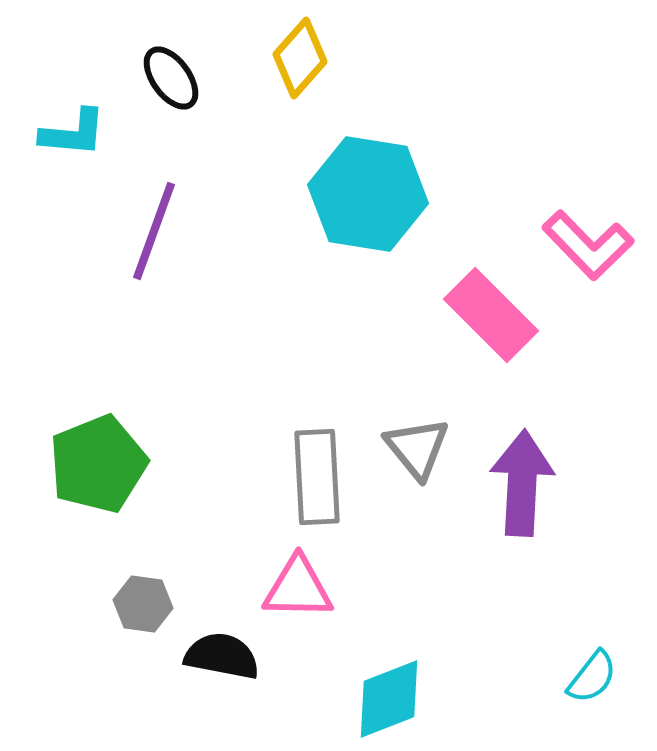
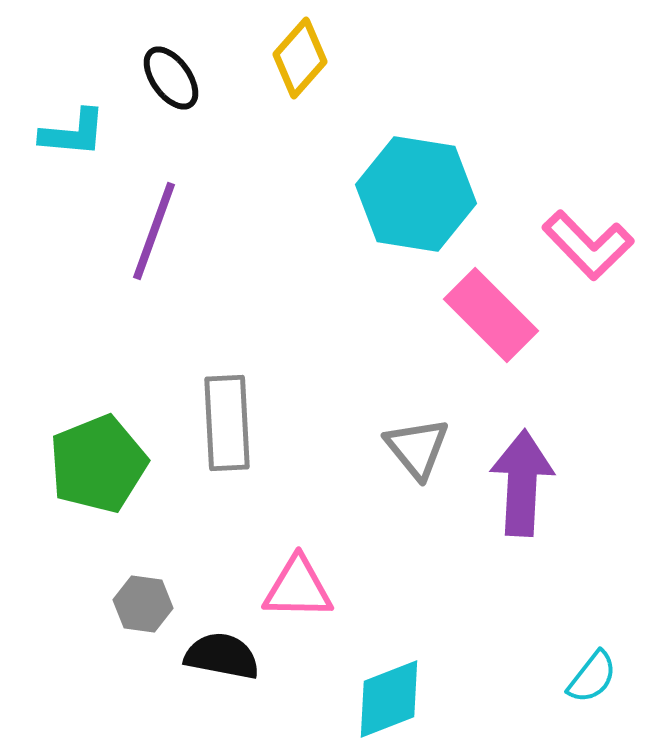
cyan hexagon: moved 48 px right
gray rectangle: moved 90 px left, 54 px up
